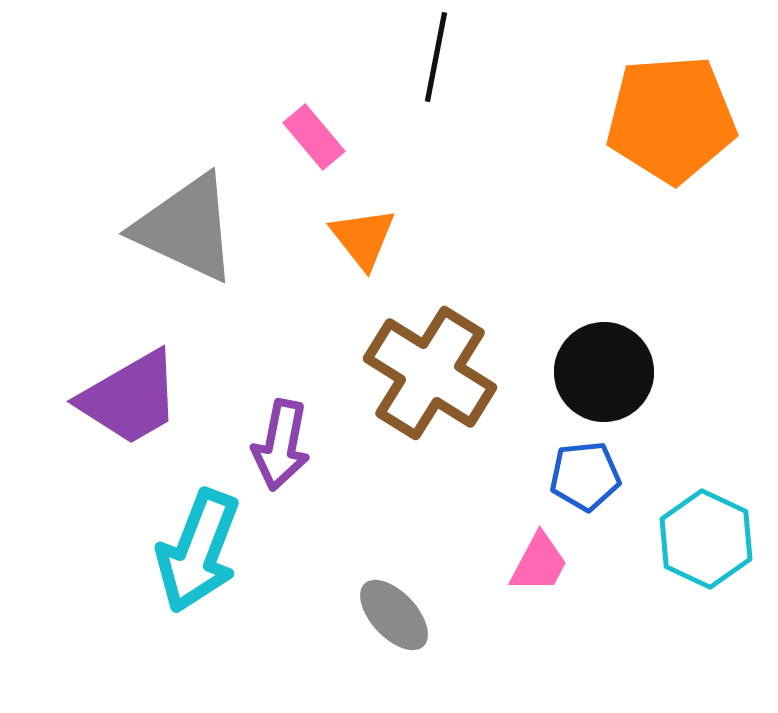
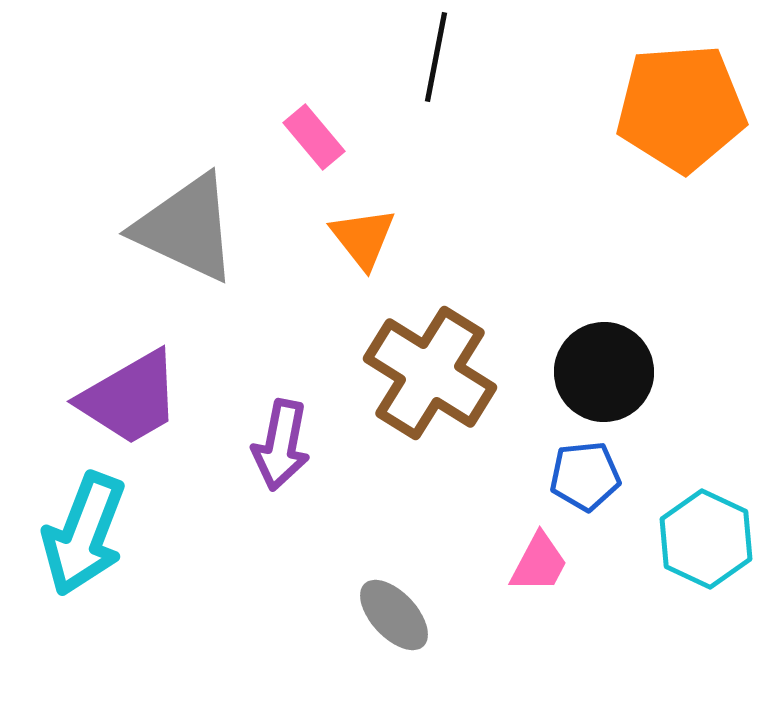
orange pentagon: moved 10 px right, 11 px up
cyan arrow: moved 114 px left, 17 px up
